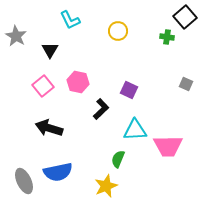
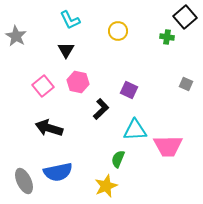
black triangle: moved 16 px right
